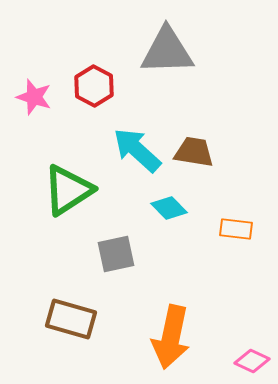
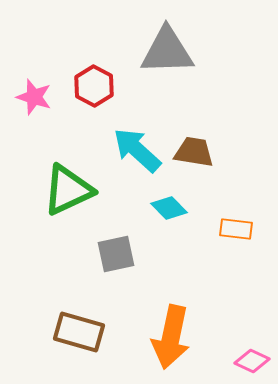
green triangle: rotated 8 degrees clockwise
brown rectangle: moved 8 px right, 13 px down
